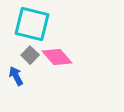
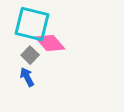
pink diamond: moved 7 px left, 14 px up
blue arrow: moved 11 px right, 1 px down
